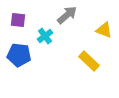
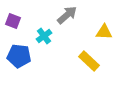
purple square: moved 5 px left, 1 px down; rotated 14 degrees clockwise
yellow triangle: moved 2 px down; rotated 18 degrees counterclockwise
cyan cross: moved 1 px left
blue pentagon: moved 1 px down
